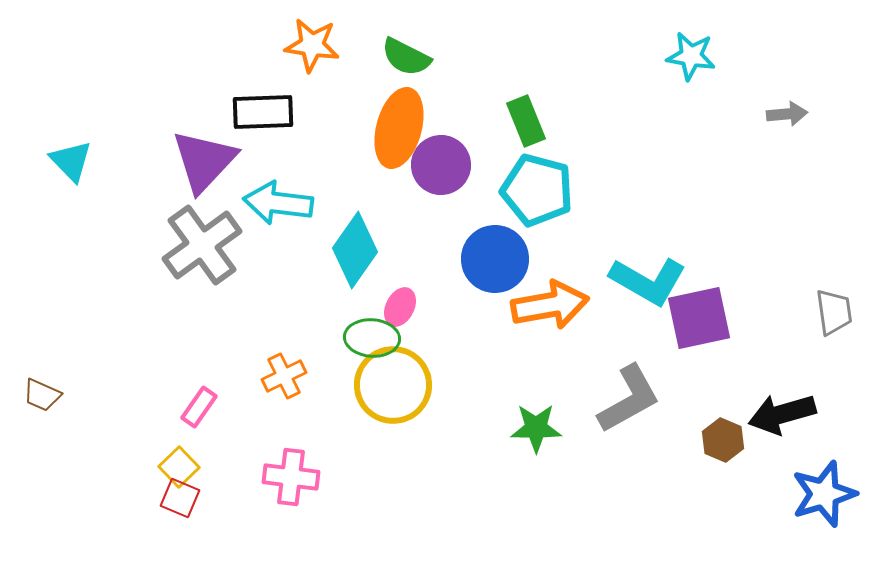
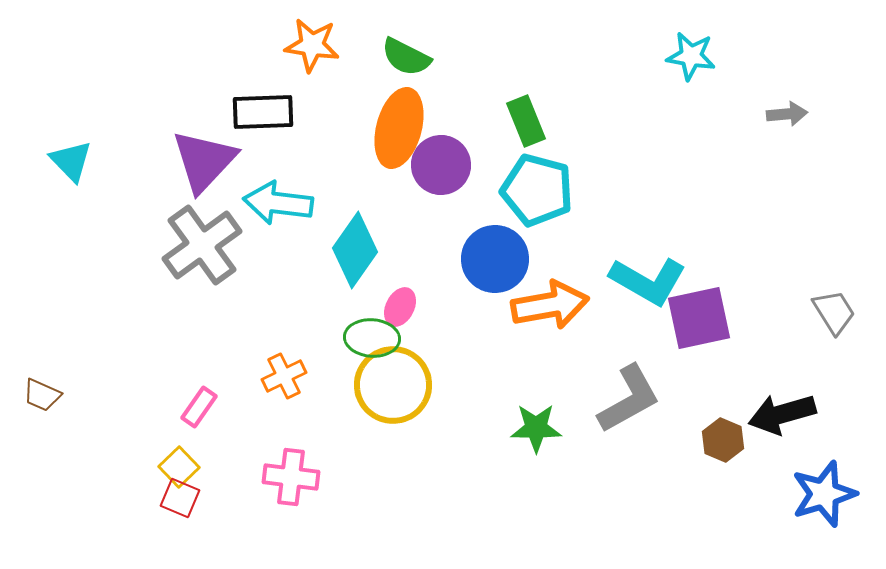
gray trapezoid: rotated 24 degrees counterclockwise
